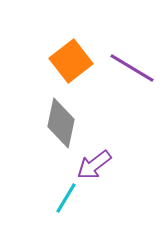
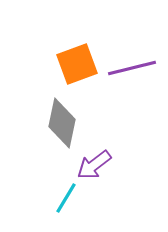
orange square: moved 6 px right, 3 px down; rotated 18 degrees clockwise
purple line: rotated 45 degrees counterclockwise
gray diamond: moved 1 px right
